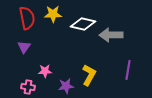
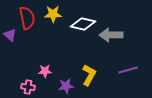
purple triangle: moved 14 px left, 12 px up; rotated 24 degrees counterclockwise
purple line: rotated 66 degrees clockwise
